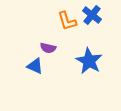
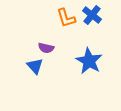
orange L-shape: moved 1 px left, 3 px up
purple semicircle: moved 2 px left
blue triangle: rotated 24 degrees clockwise
